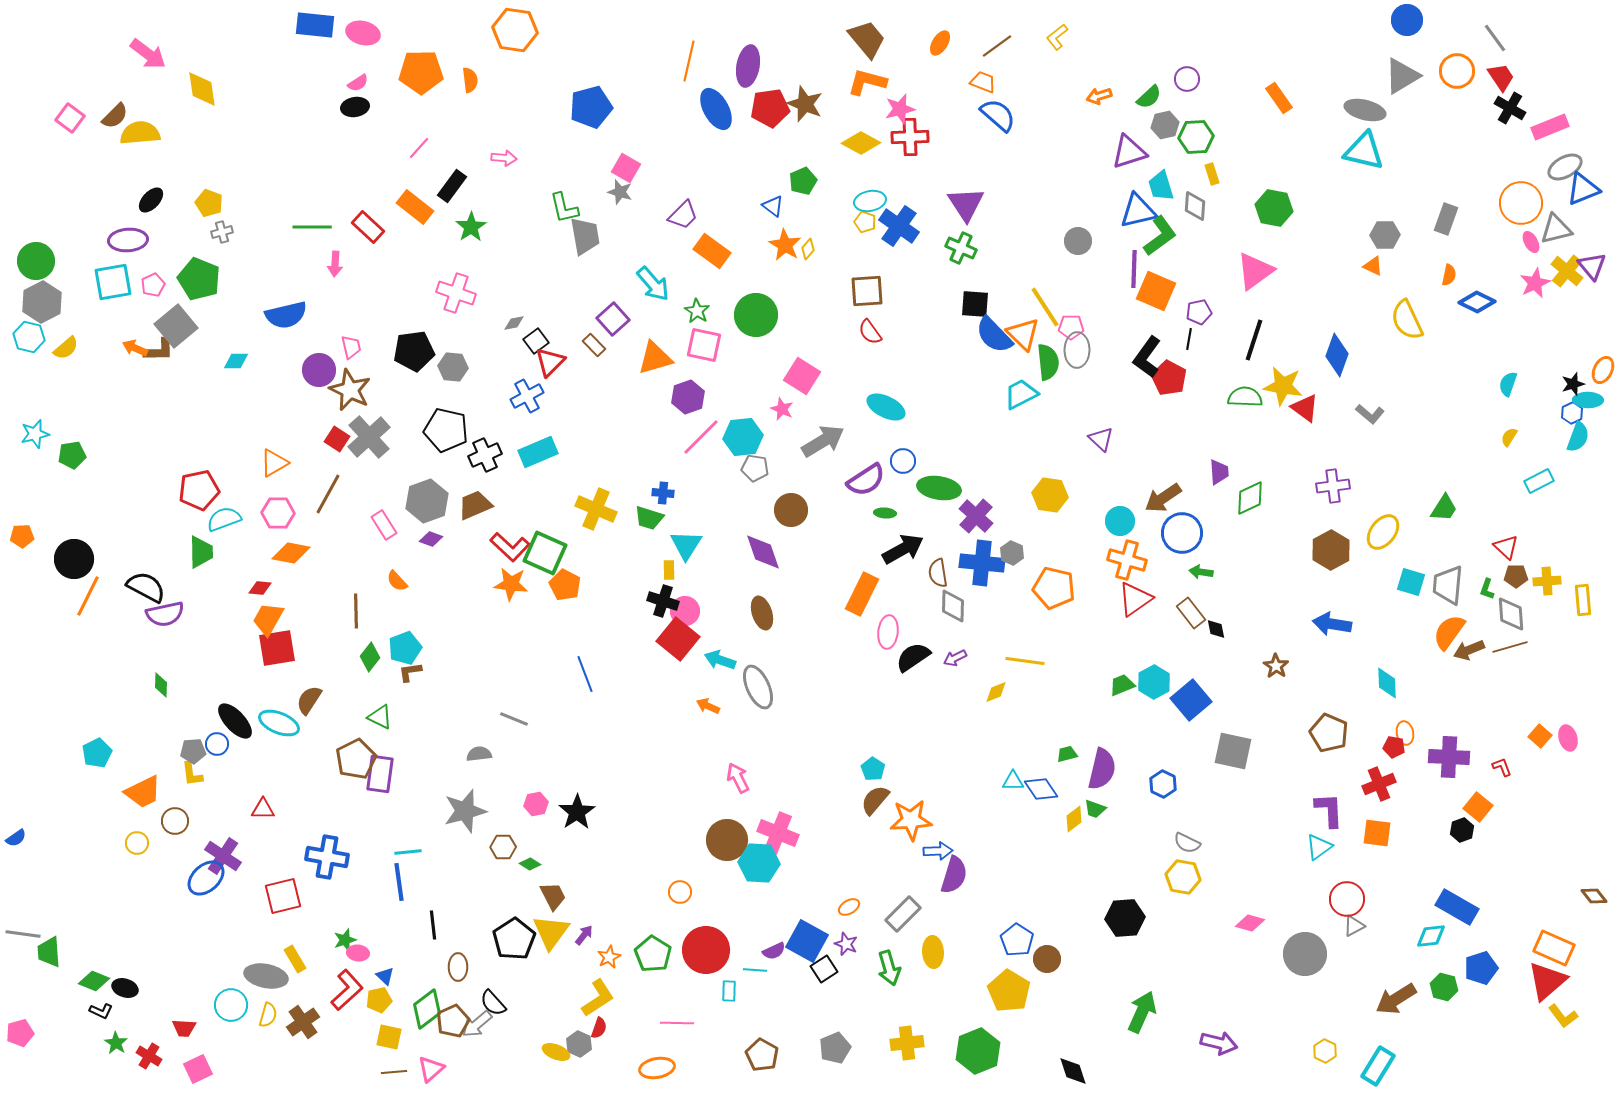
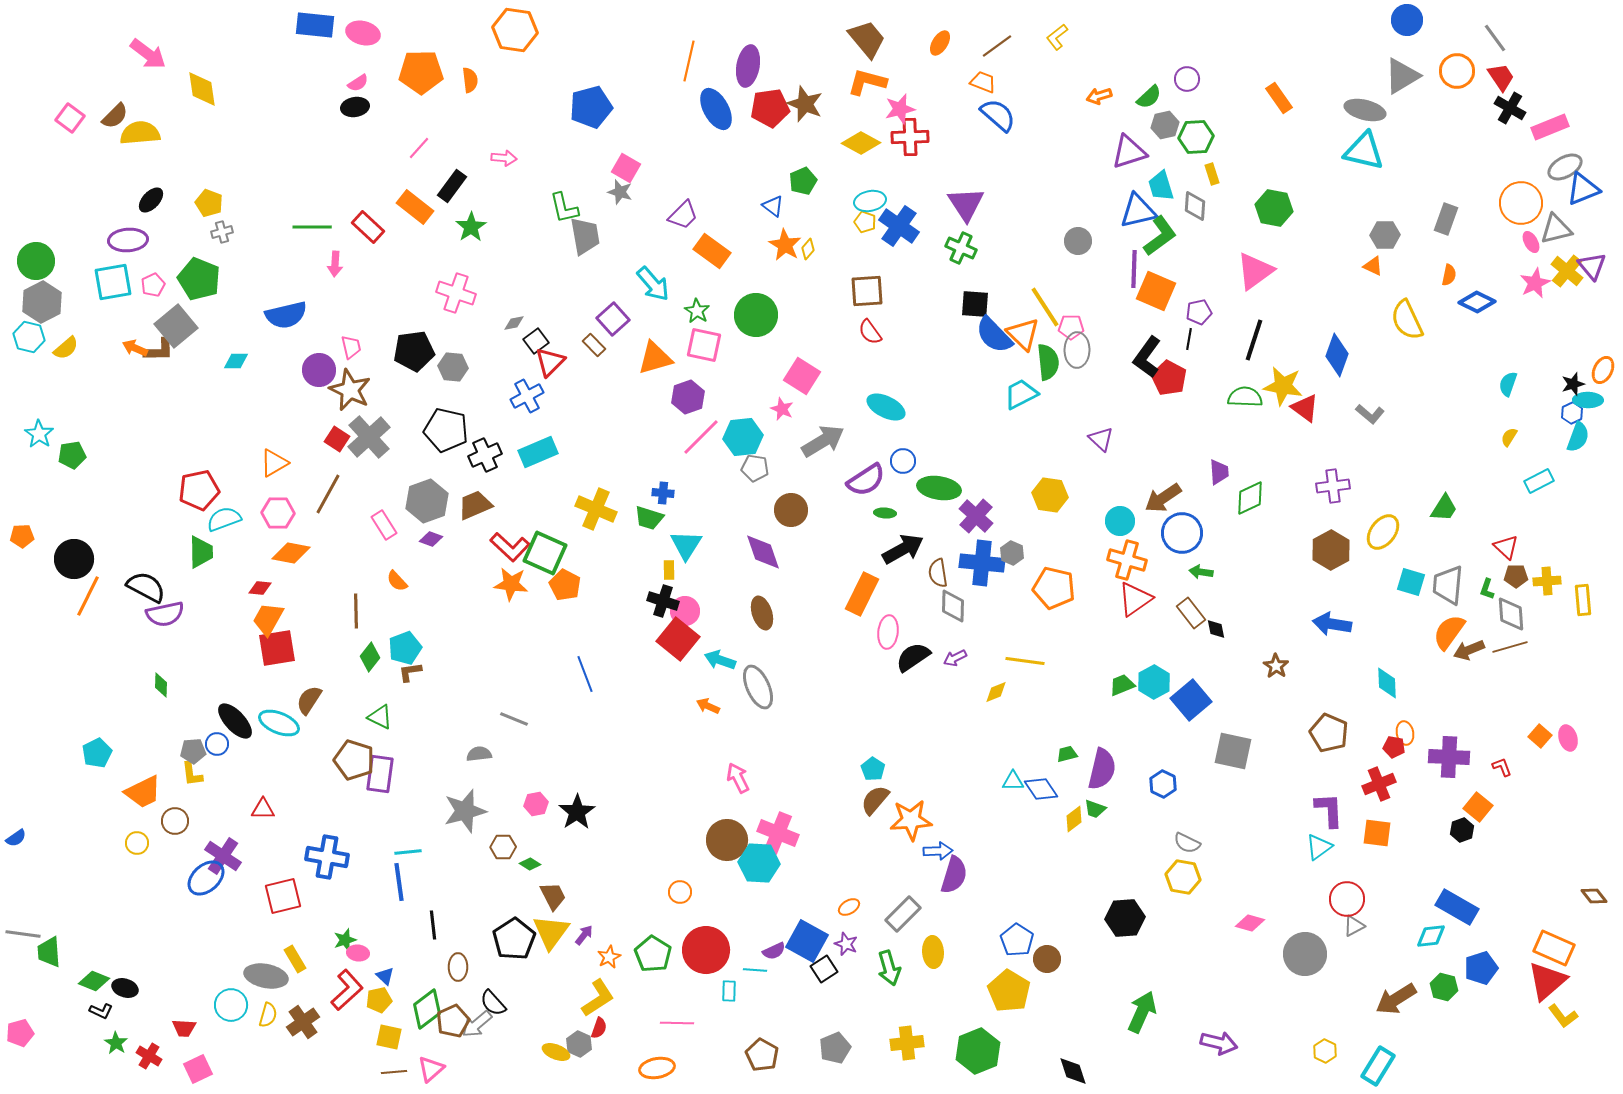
cyan star at (35, 434): moved 4 px right; rotated 24 degrees counterclockwise
brown pentagon at (356, 759): moved 2 px left, 1 px down; rotated 27 degrees counterclockwise
